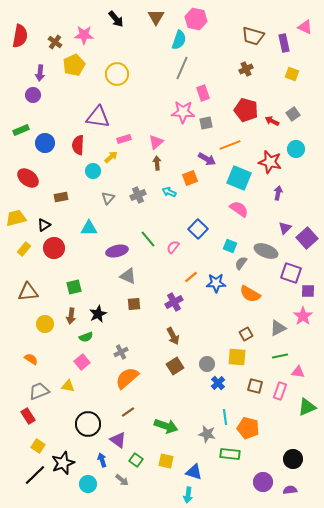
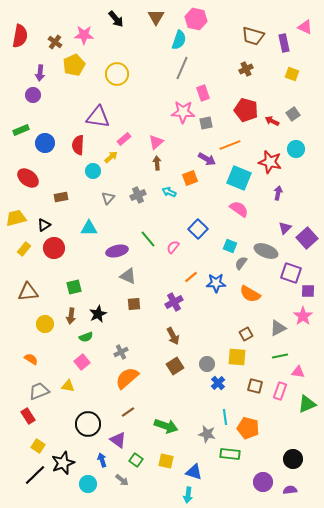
pink rectangle at (124, 139): rotated 24 degrees counterclockwise
green triangle at (307, 407): moved 3 px up
